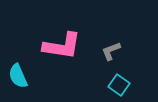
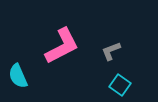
pink L-shape: rotated 36 degrees counterclockwise
cyan square: moved 1 px right
